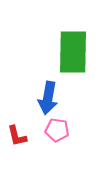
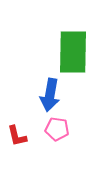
blue arrow: moved 2 px right, 3 px up
pink pentagon: moved 1 px up
